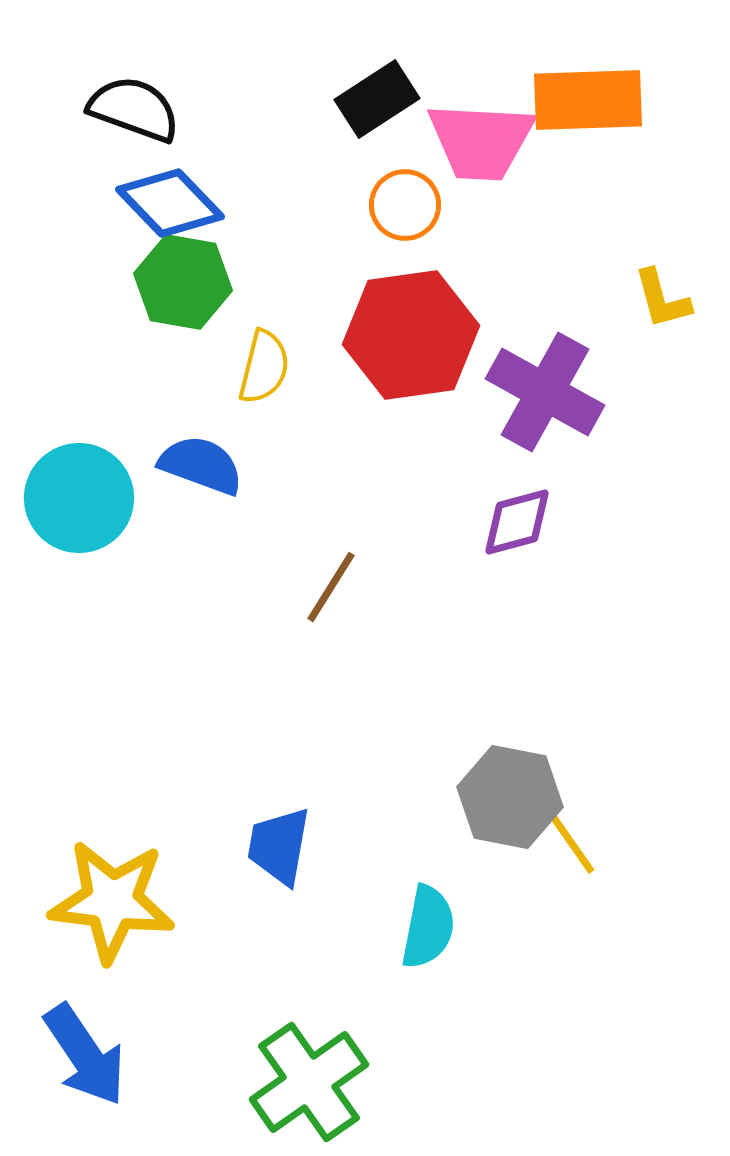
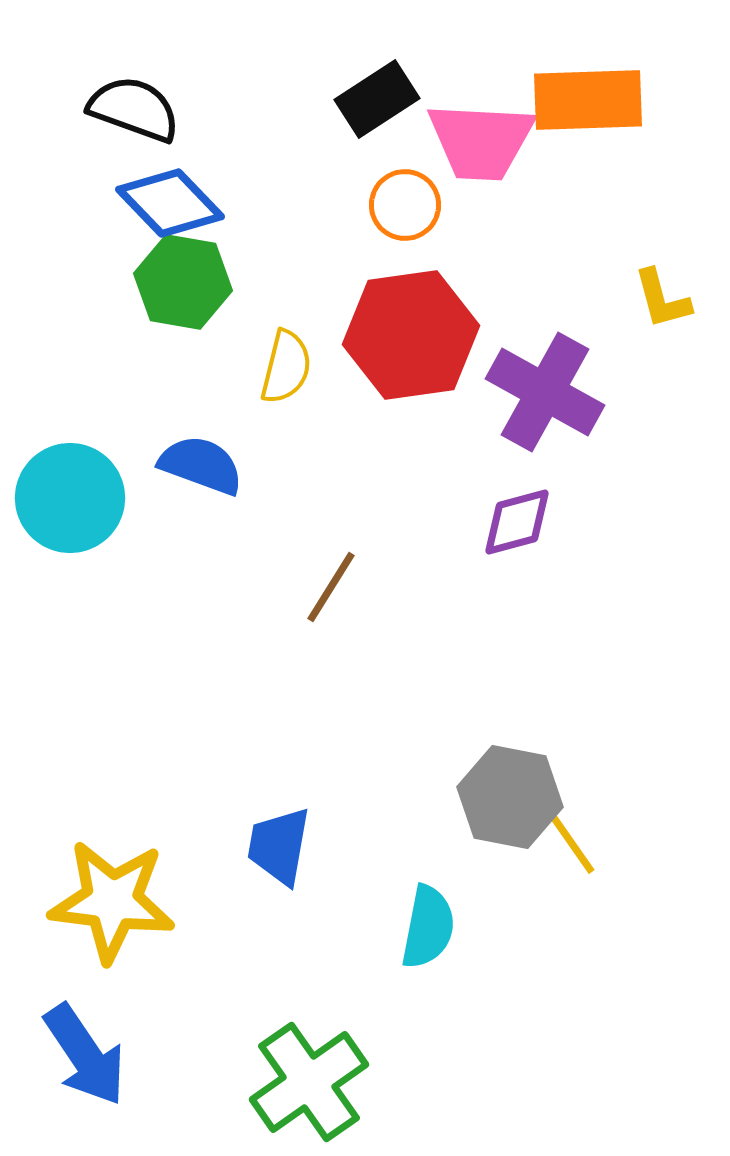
yellow semicircle: moved 22 px right
cyan circle: moved 9 px left
